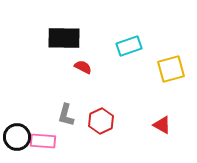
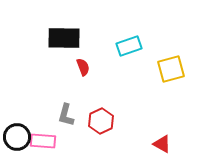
red semicircle: rotated 42 degrees clockwise
red triangle: moved 19 px down
